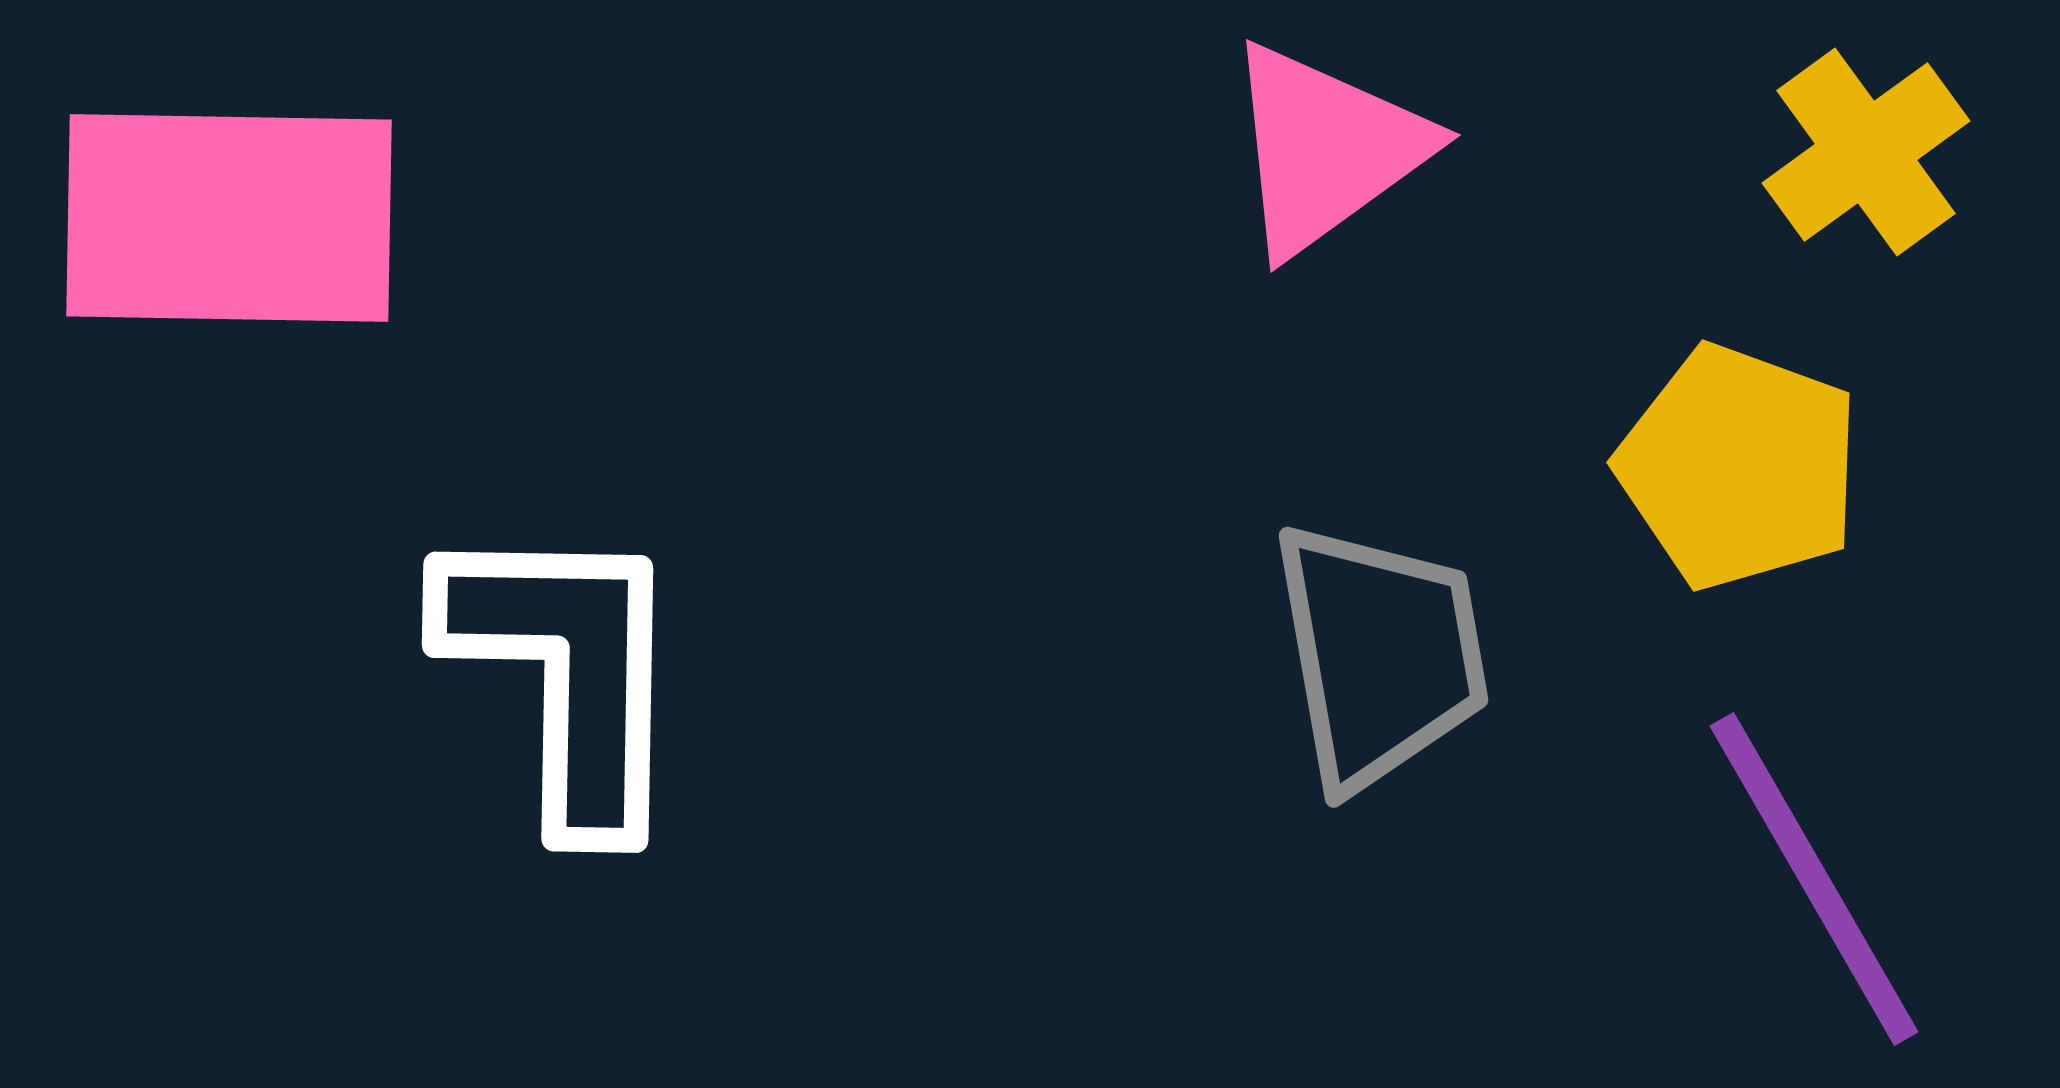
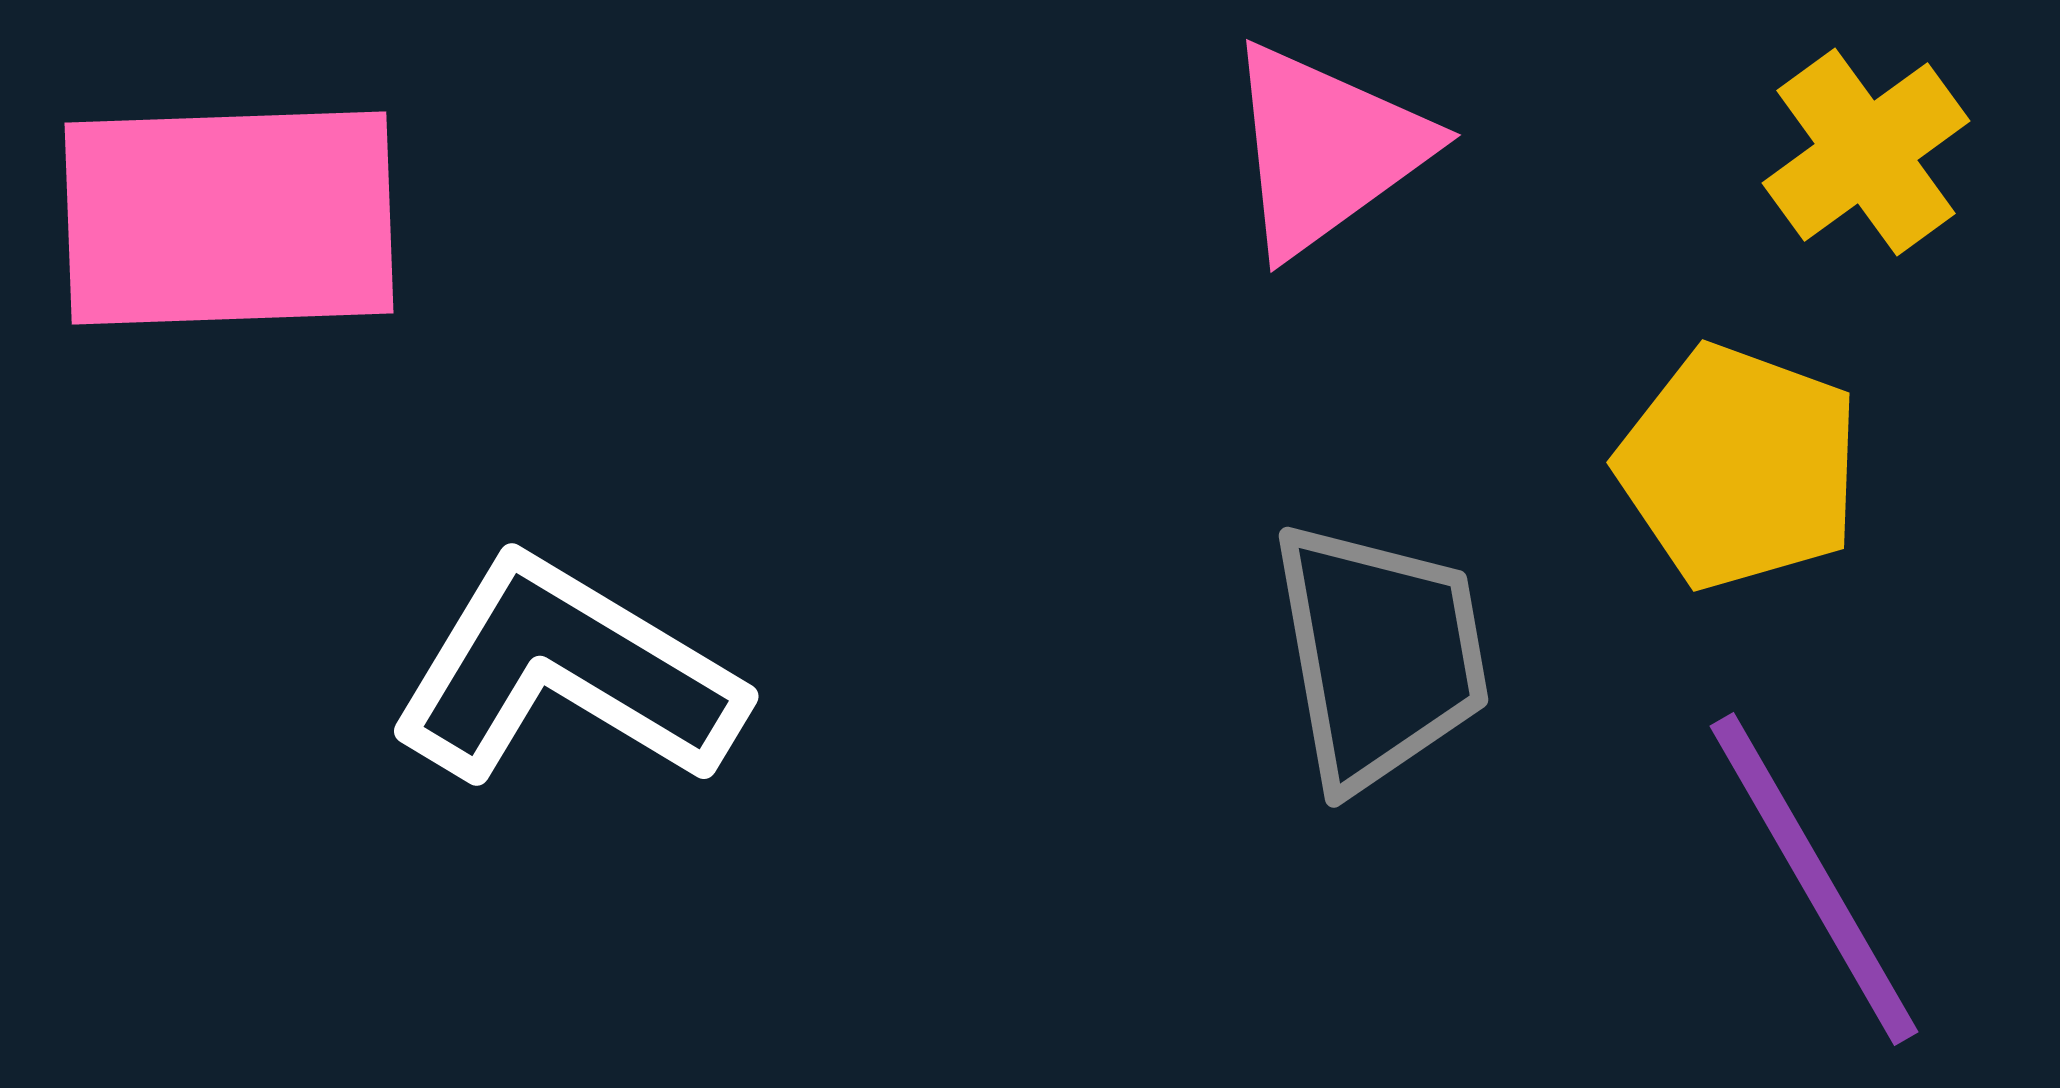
pink rectangle: rotated 3 degrees counterclockwise
white L-shape: rotated 60 degrees counterclockwise
